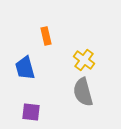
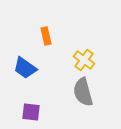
blue trapezoid: rotated 40 degrees counterclockwise
